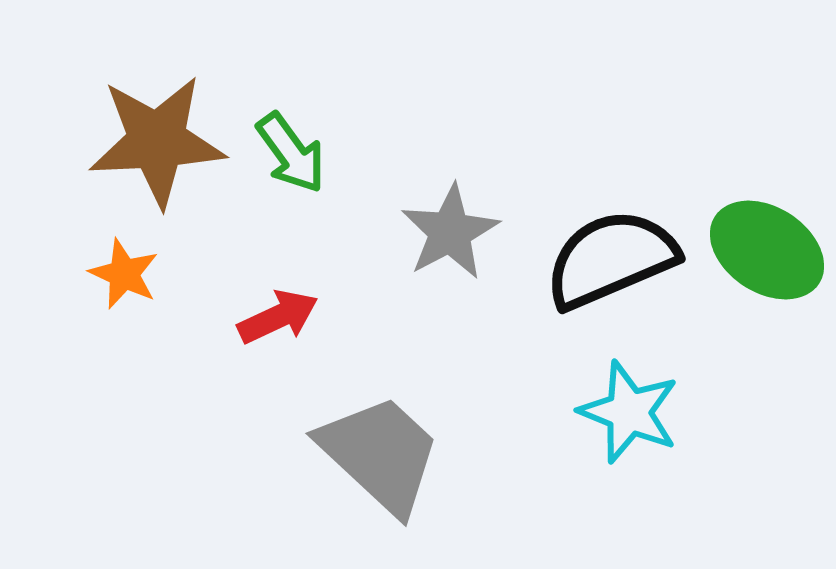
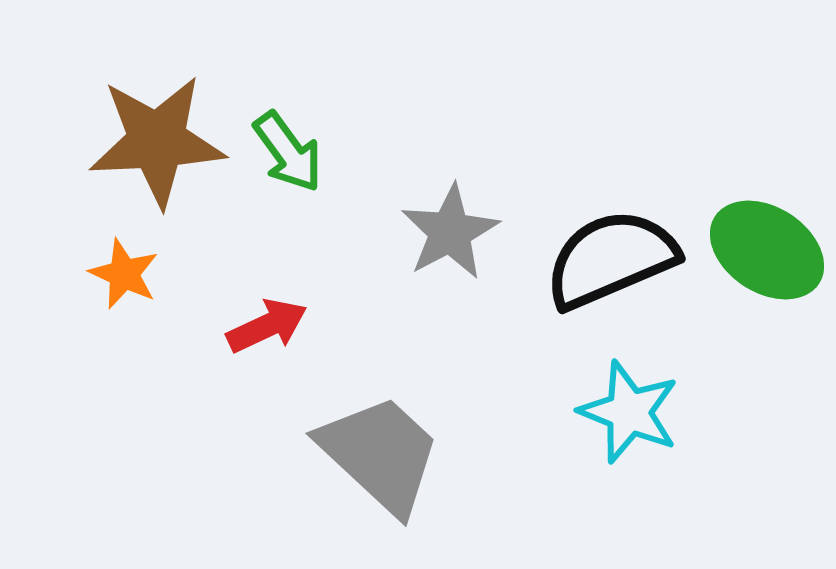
green arrow: moved 3 px left, 1 px up
red arrow: moved 11 px left, 9 px down
